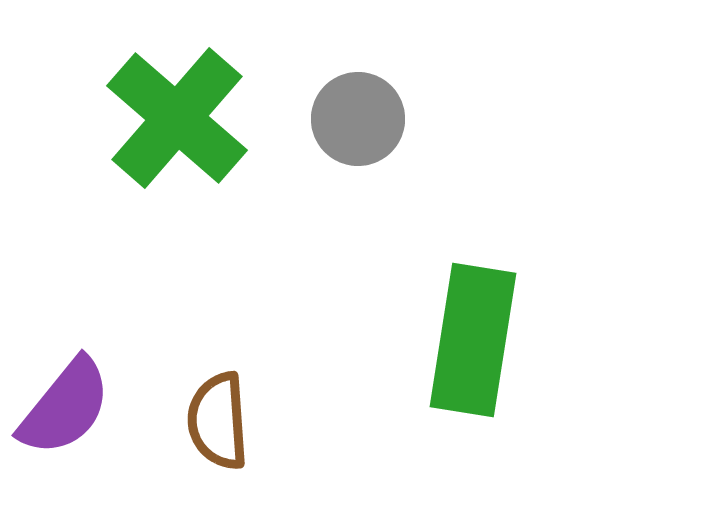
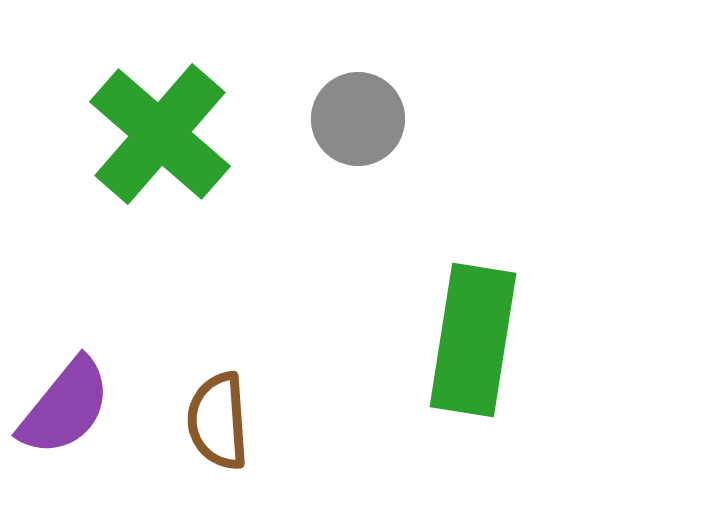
green cross: moved 17 px left, 16 px down
